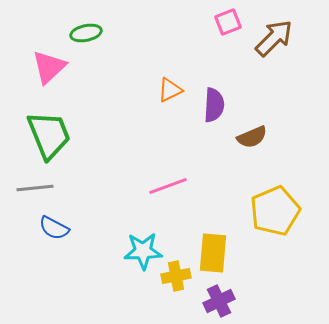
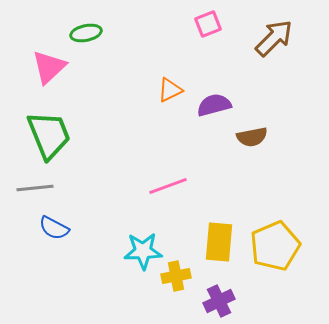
pink square: moved 20 px left, 2 px down
purple semicircle: rotated 108 degrees counterclockwise
brown semicircle: rotated 12 degrees clockwise
yellow pentagon: moved 35 px down
yellow rectangle: moved 6 px right, 11 px up
